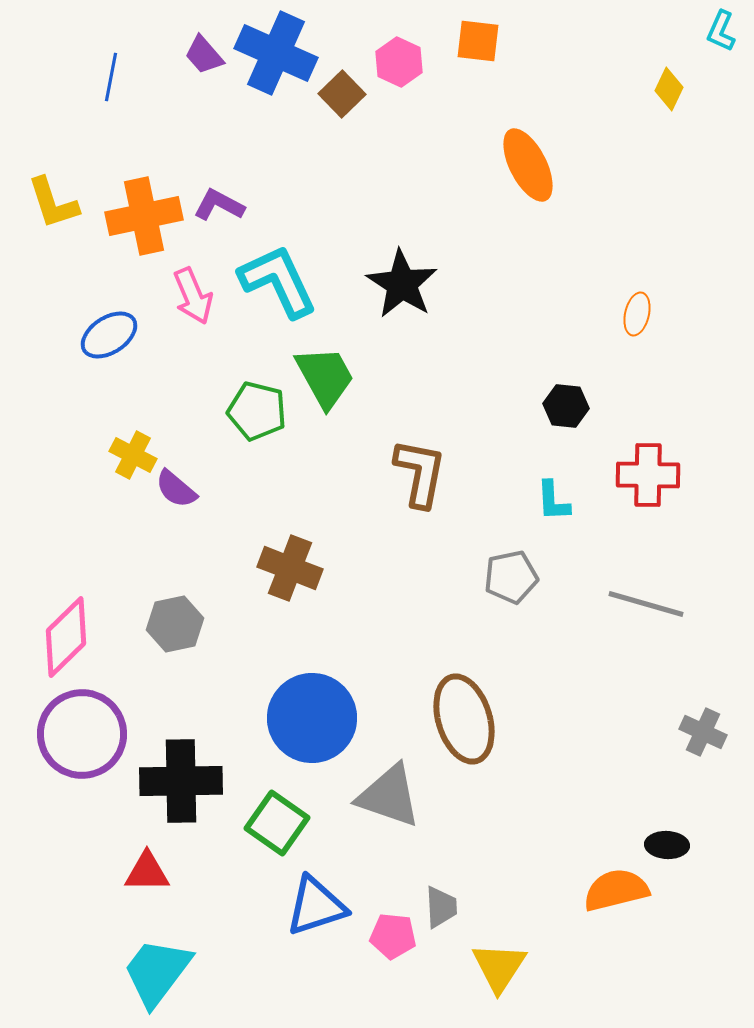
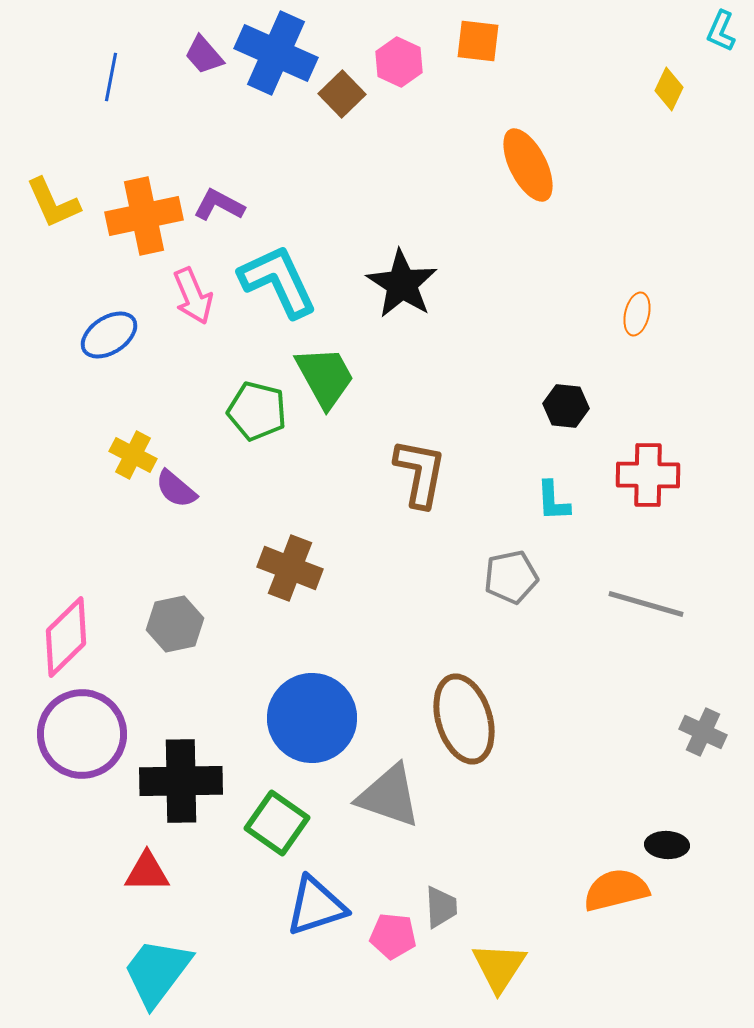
yellow L-shape at (53, 203): rotated 6 degrees counterclockwise
